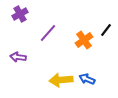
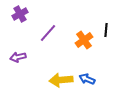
black line: rotated 32 degrees counterclockwise
purple arrow: rotated 21 degrees counterclockwise
